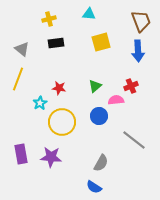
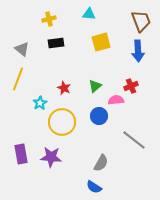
red star: moved 5 px right; rotated 16 degrees clockwise
